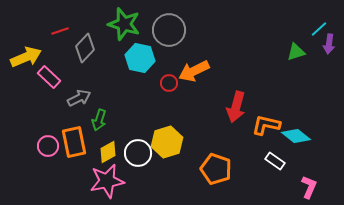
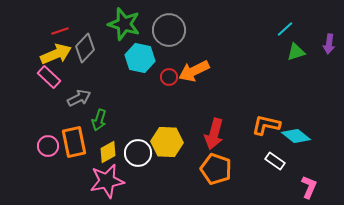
cyan line: moved 34 px left
yellow arrow: moved 30 px right, 3 px up
red circle: moved 6 px up
red arrow: moved 22 px left, 27 px down
yellow hexagon: rotated 20 degrees clockwise
